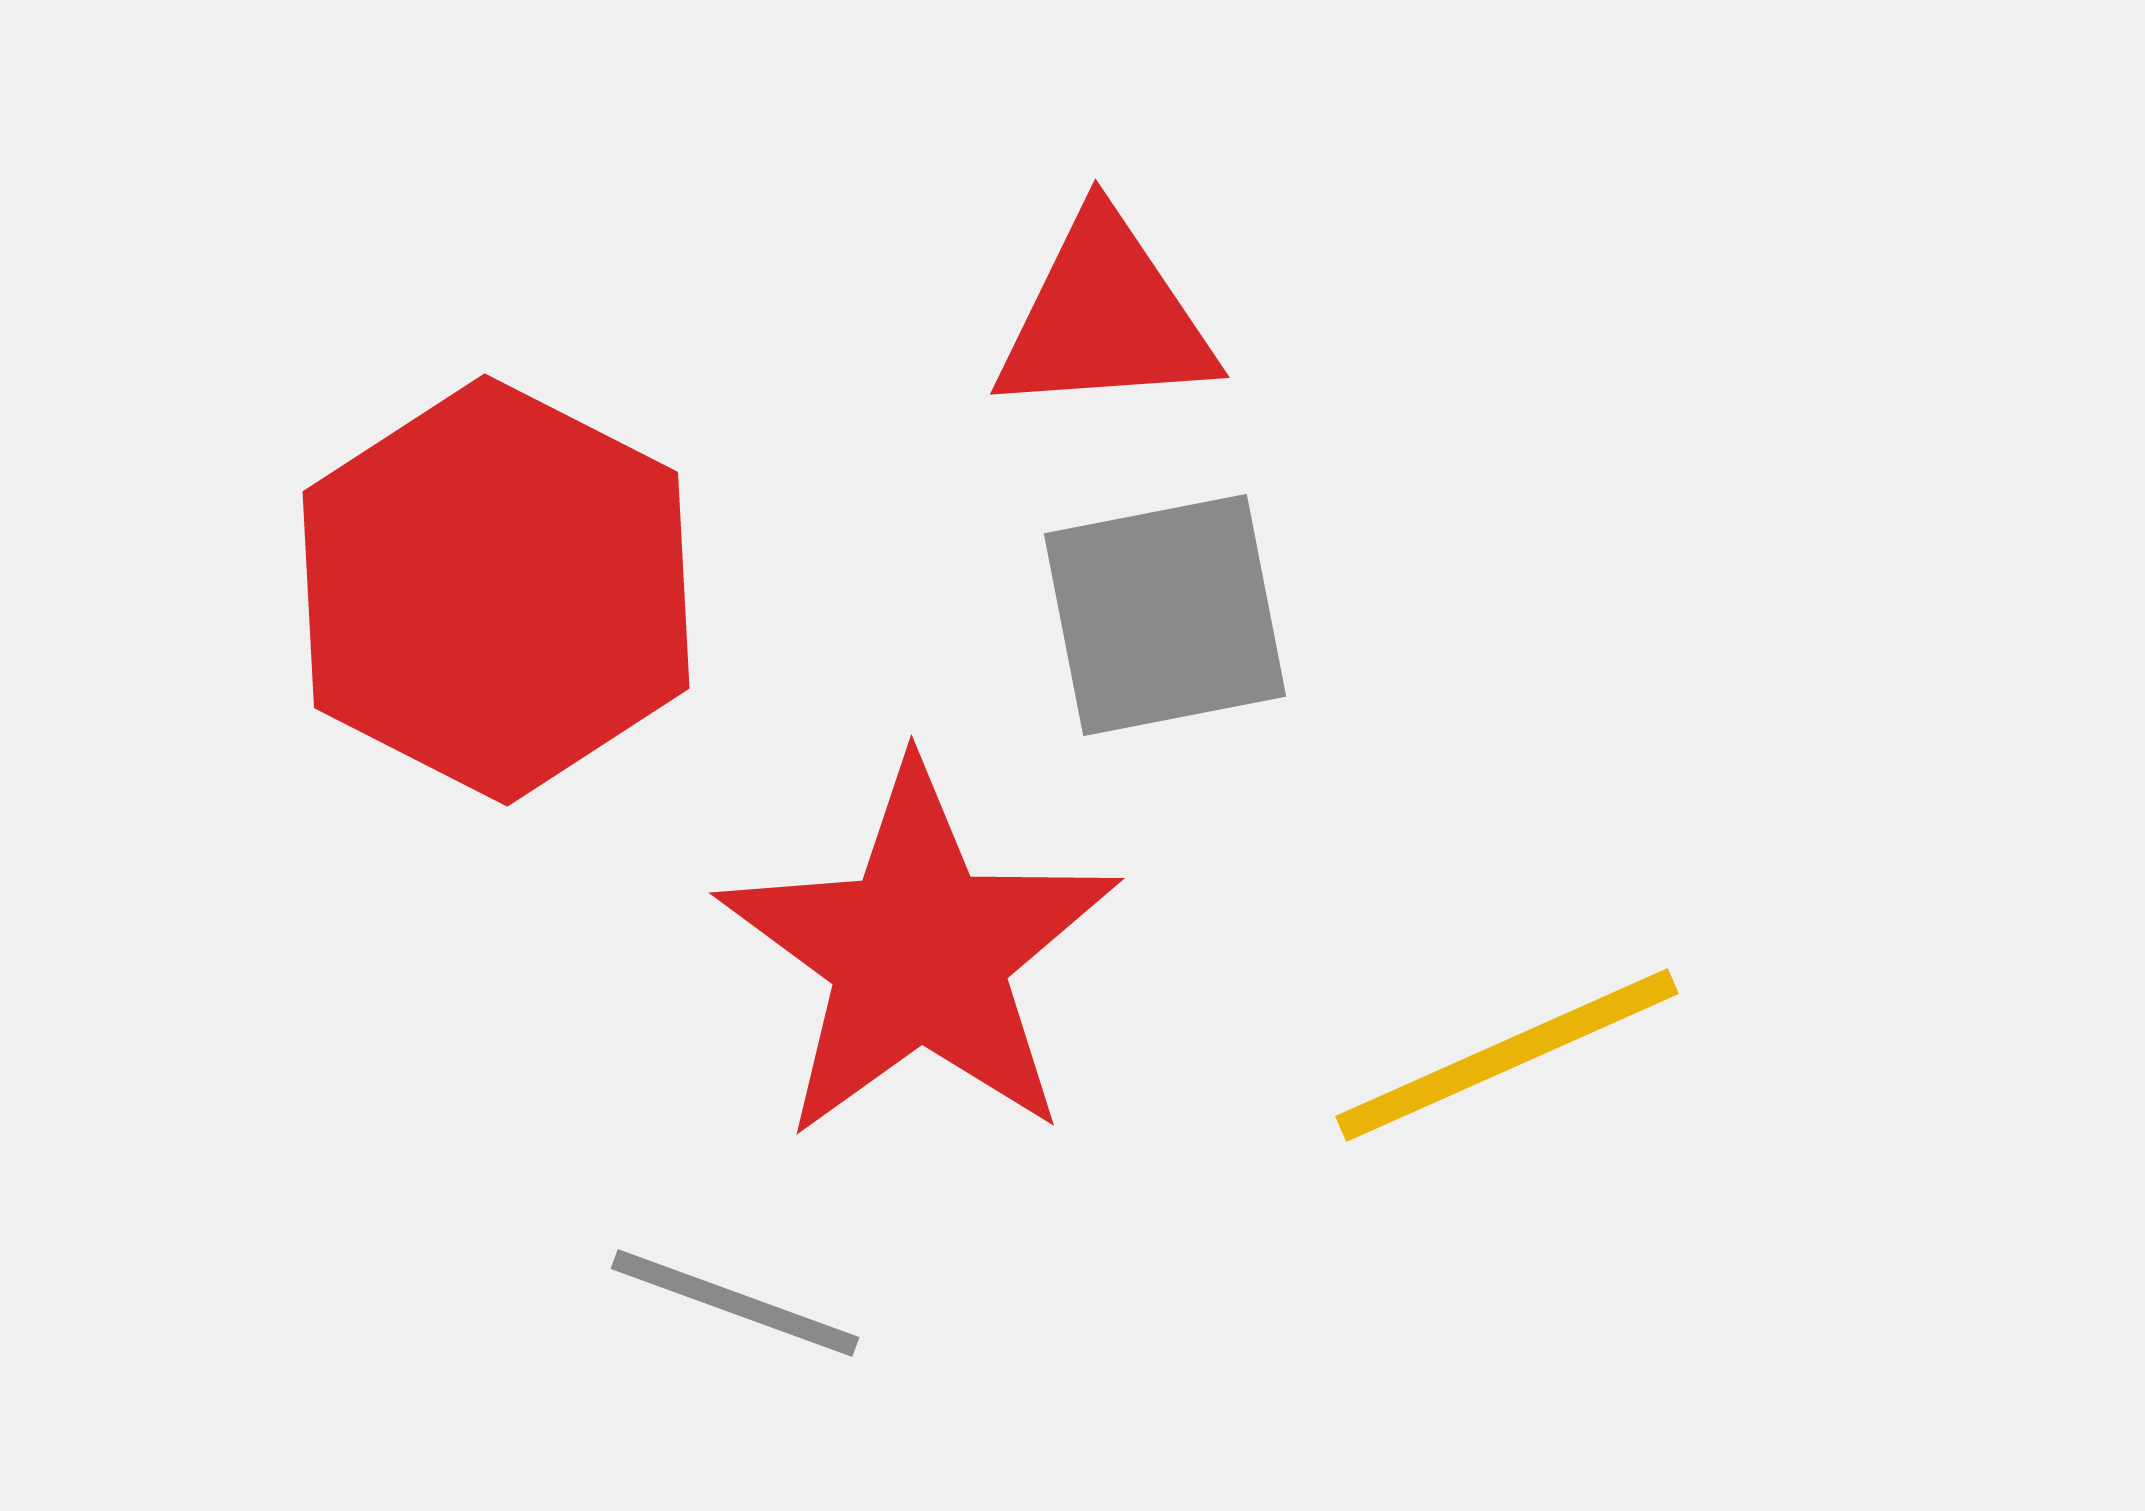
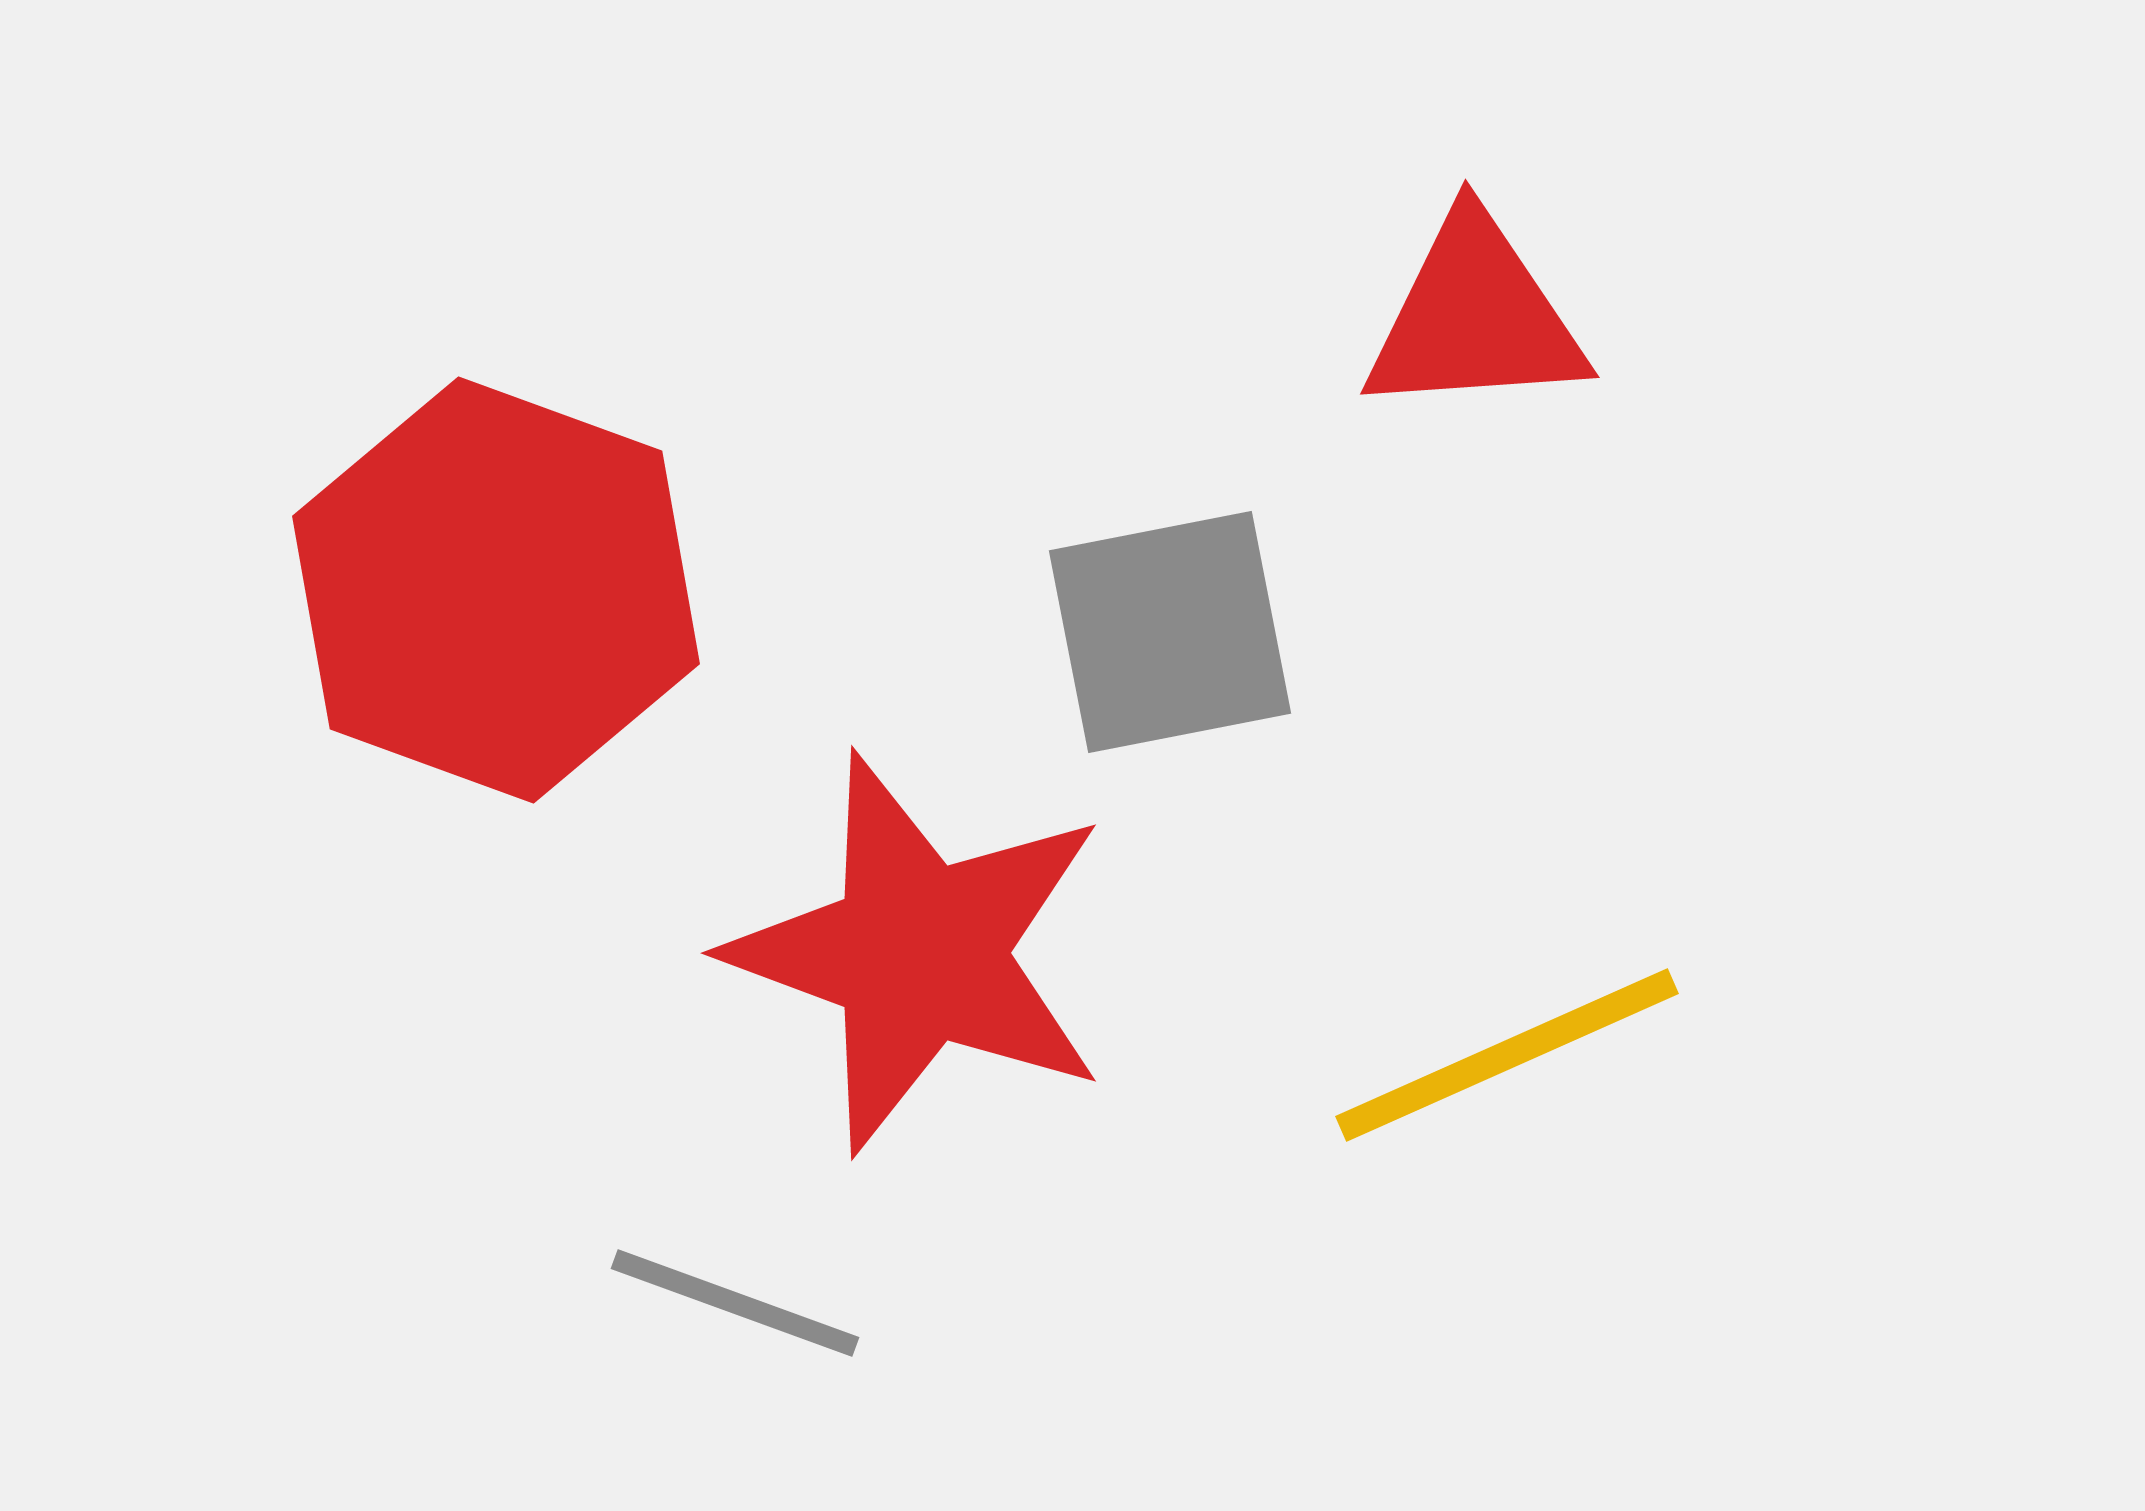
red triangle: moved 370 px right
red hexagon: rotated 7 degrees counterclockwise
gray square: moved 5 px right, 17 px down
red star: rotated 16 degrees counterclockwise
